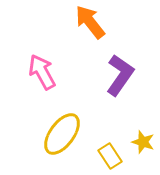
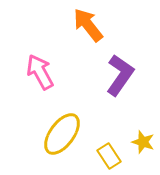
orange arrow: moved 2 px left, 3 px down
pink arrow: moved 2 px left
yellow rectangle: moved 1 px left
